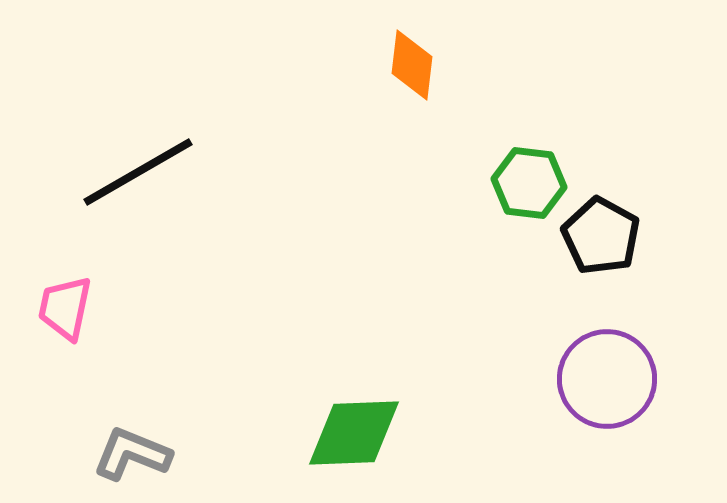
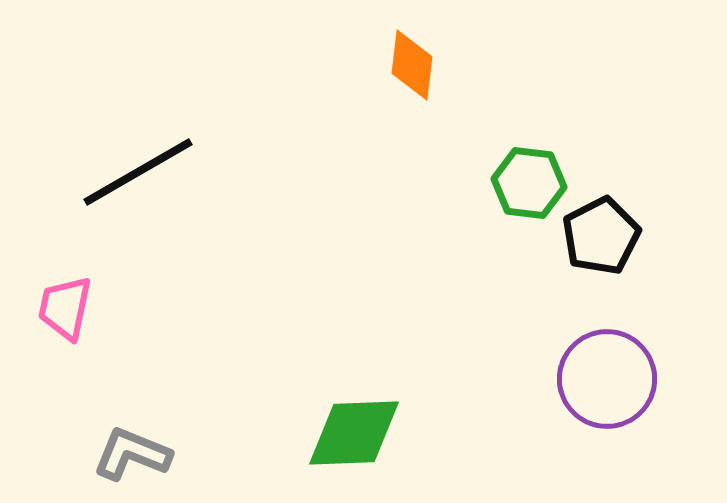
black pentagon: rotated 16 degrees clockwise
